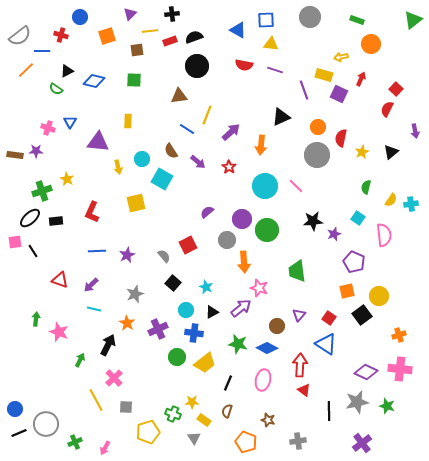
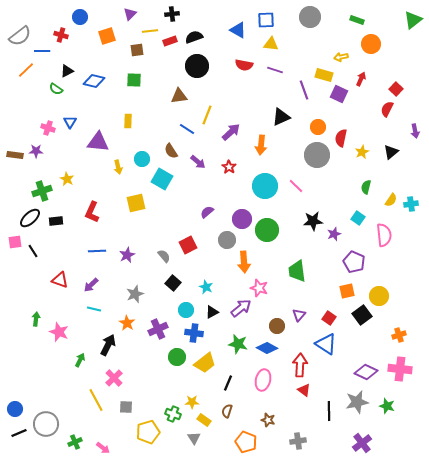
pink arrow at (105, 448): moved 2 px left; rotated 80 degrees counterclockwise
